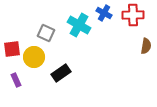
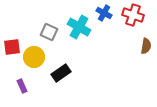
red cross: rotated 20 degrees clockwise
cyan cross: moved 2 px down
gray square: moved 3 px right, 1 px up
red square: moved 2 px up
purple rectangle: moved 6 px right, 6 px down
